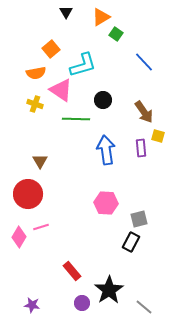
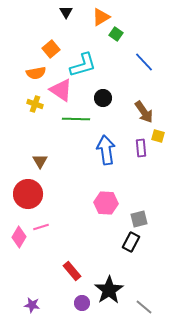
black circle: moved 2 px up
